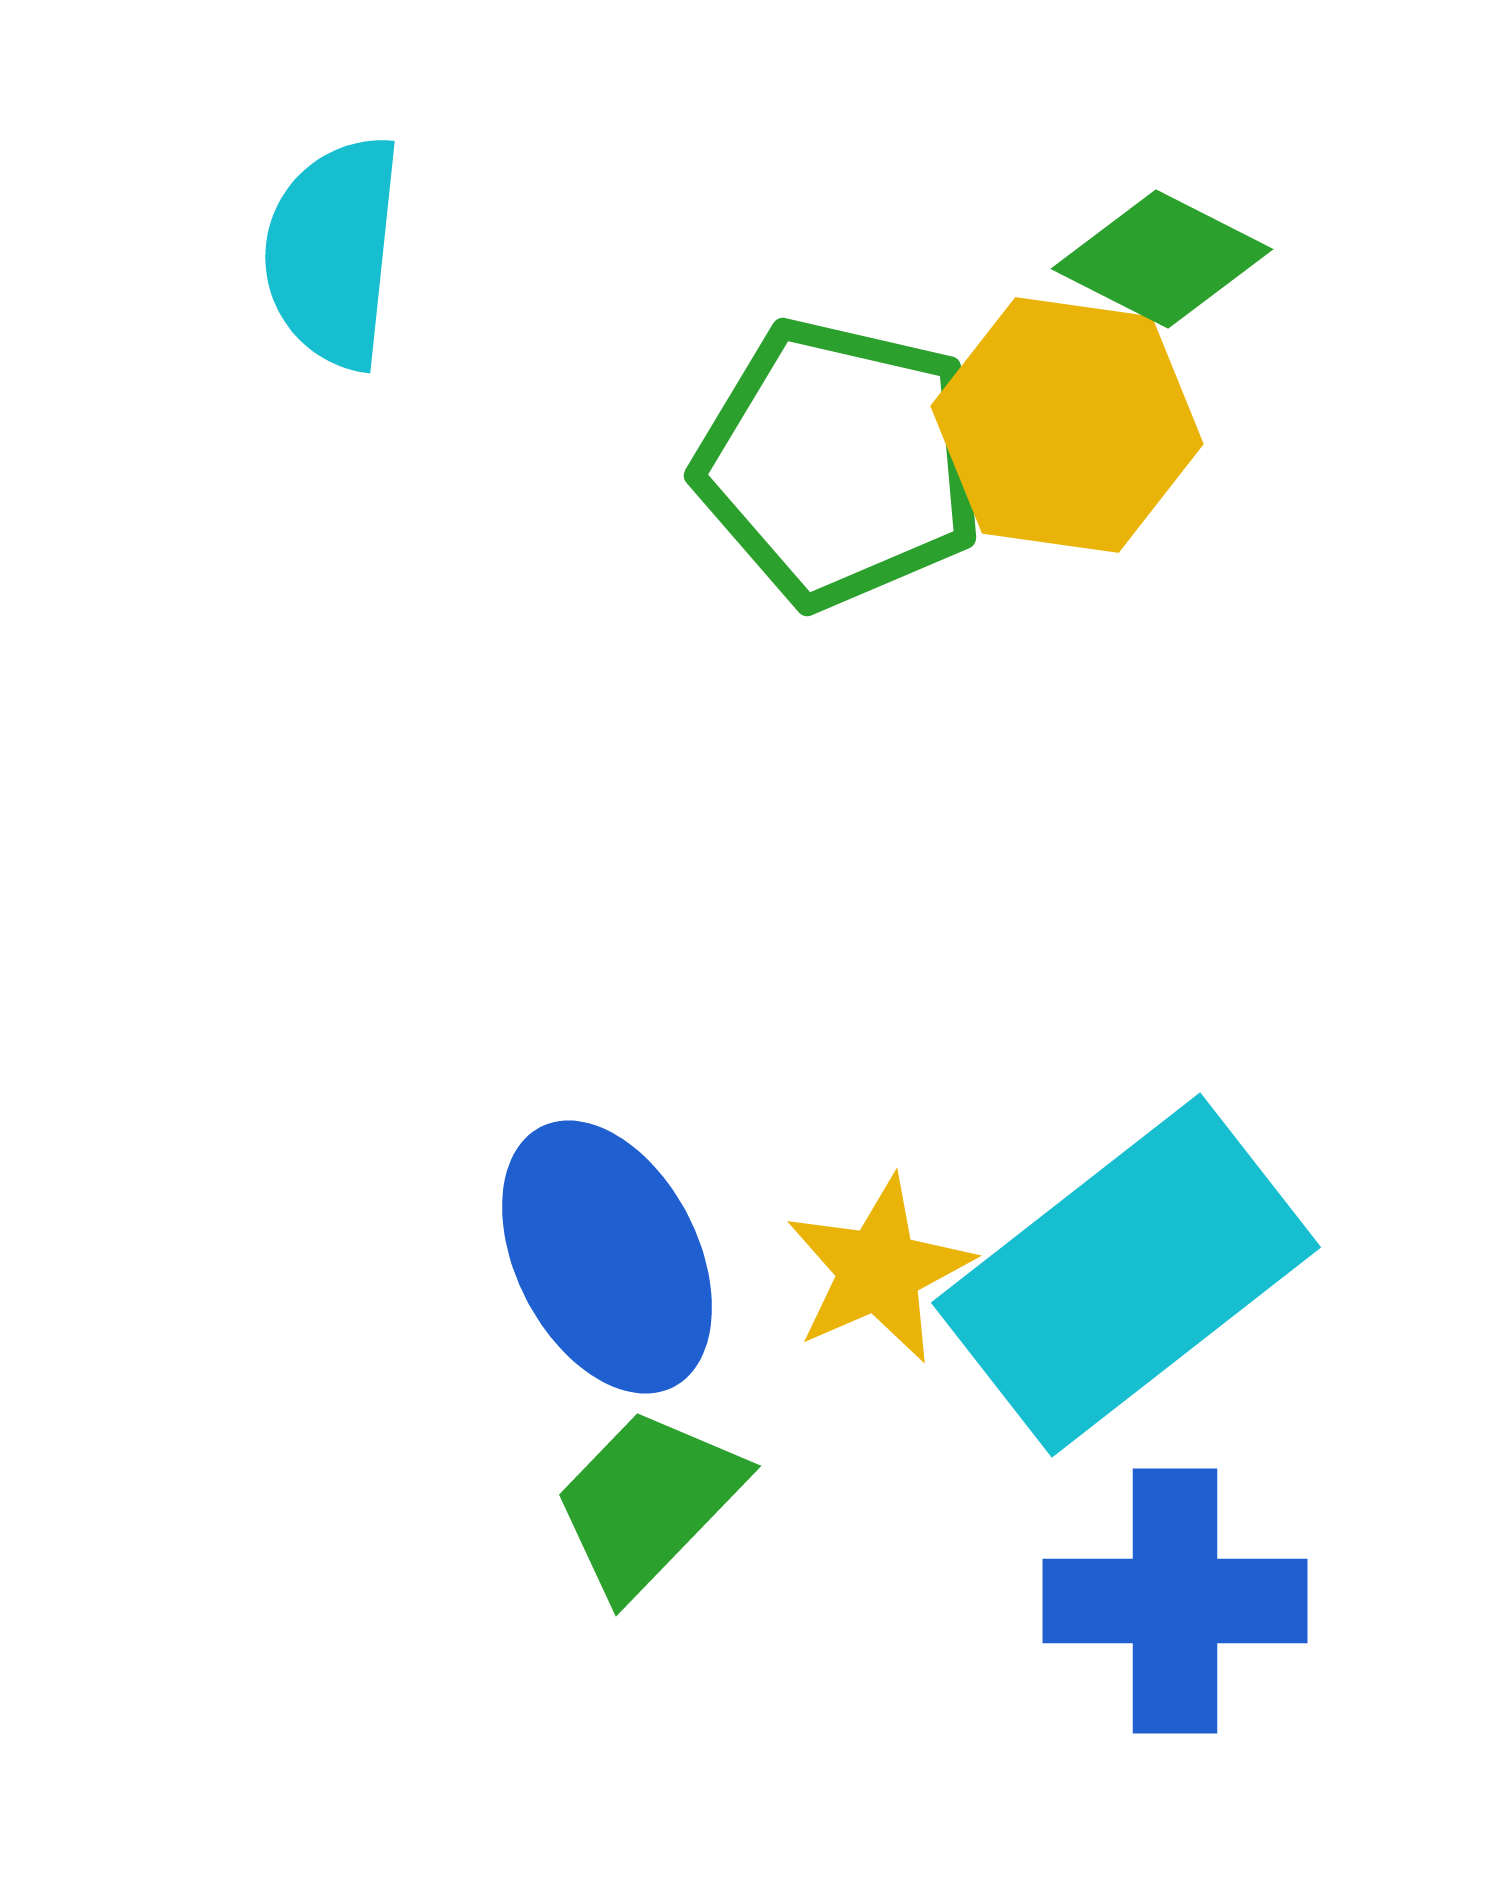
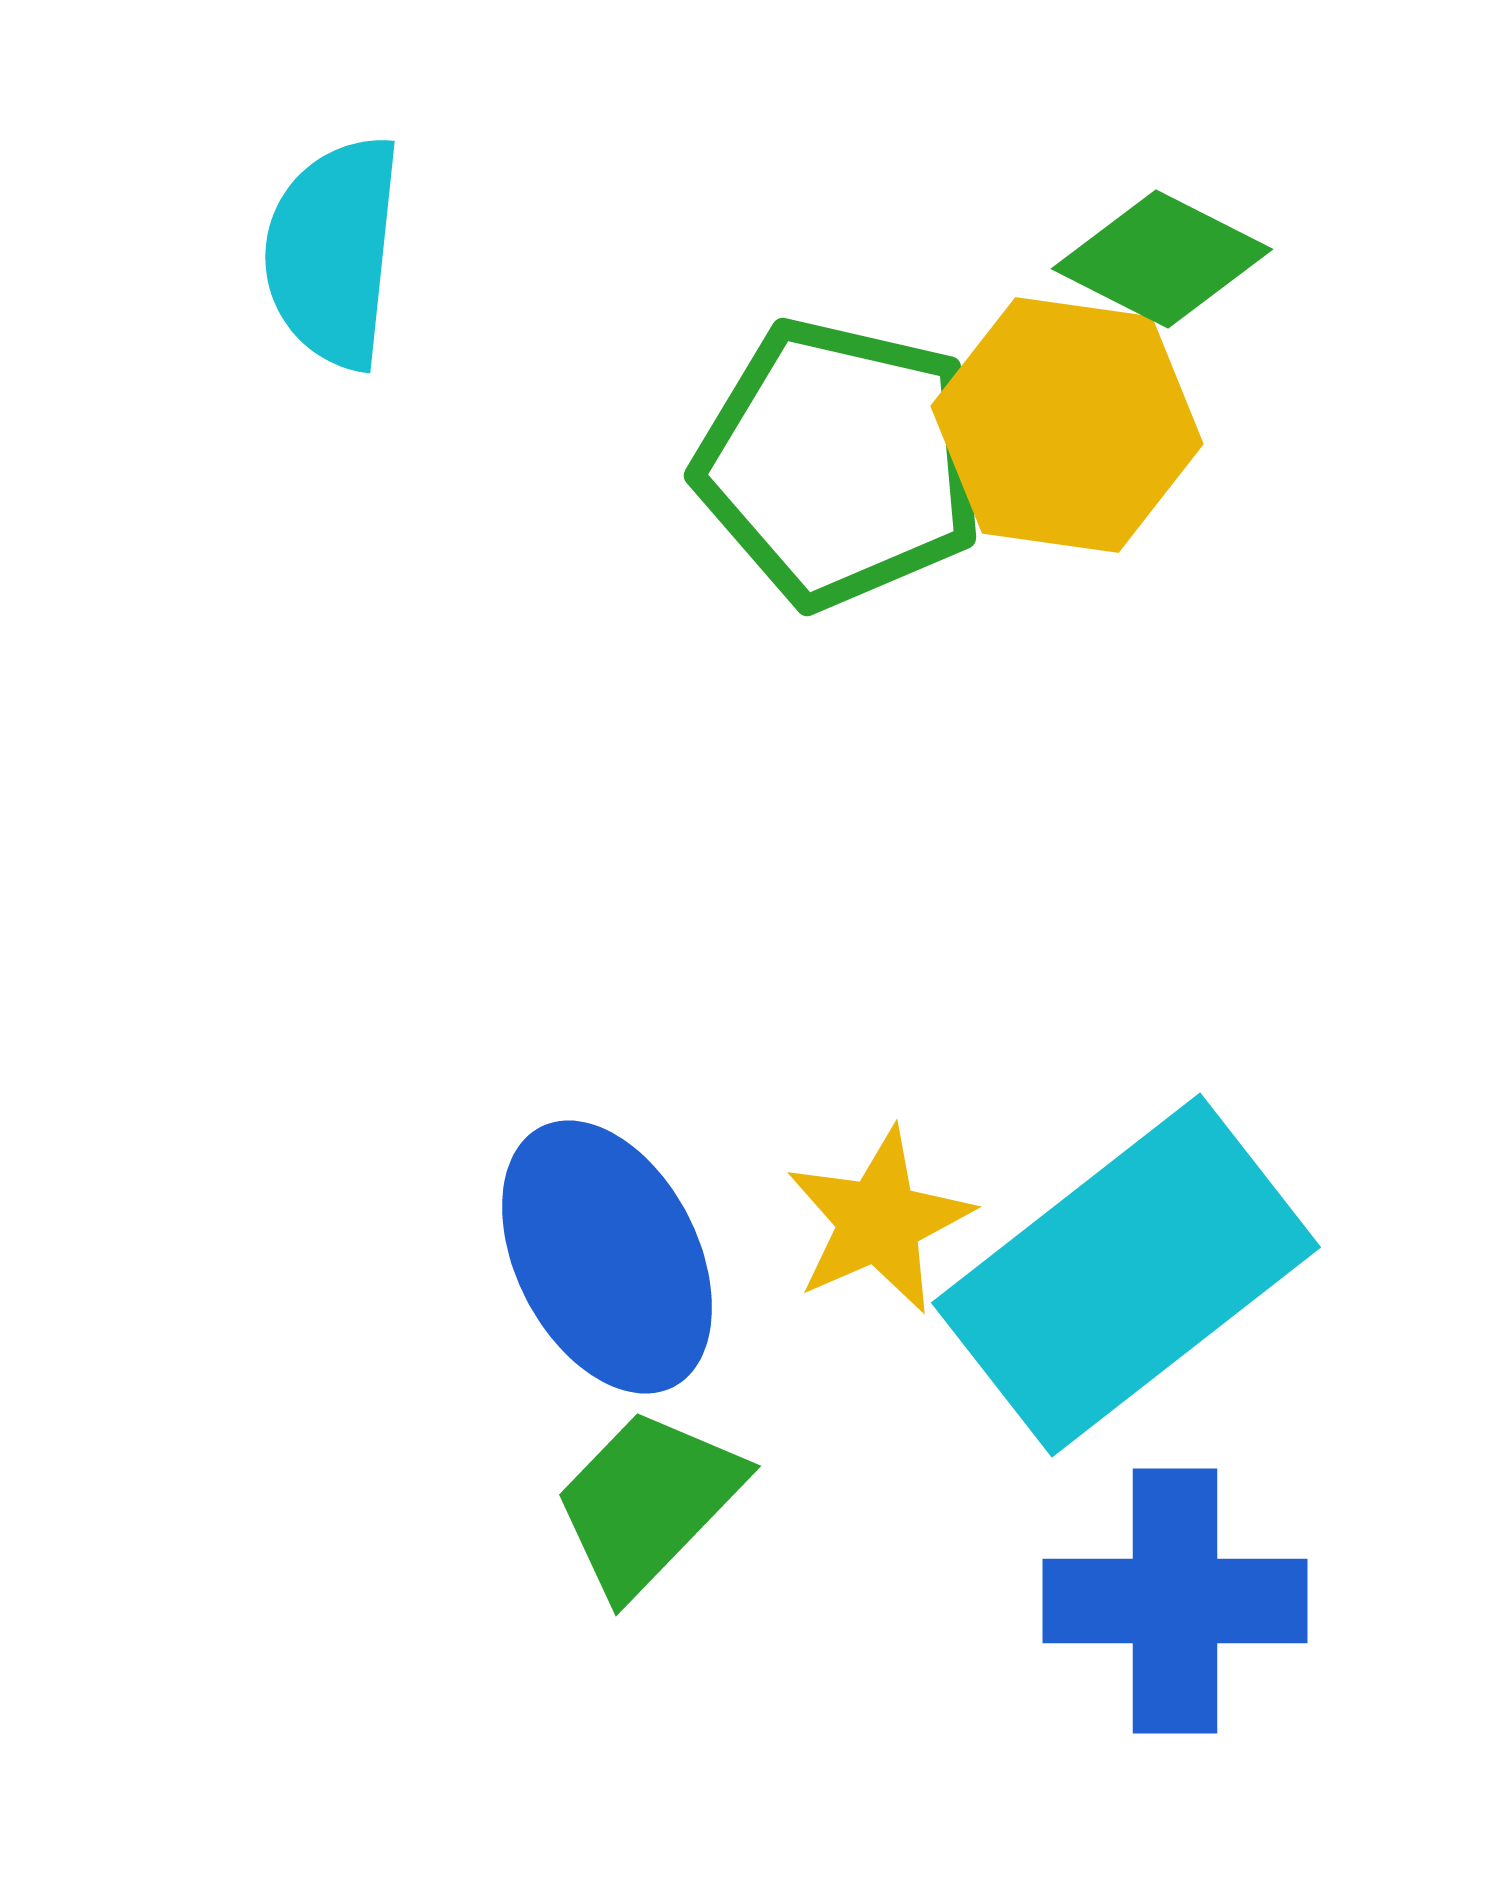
yellow star: moved 49 px up
